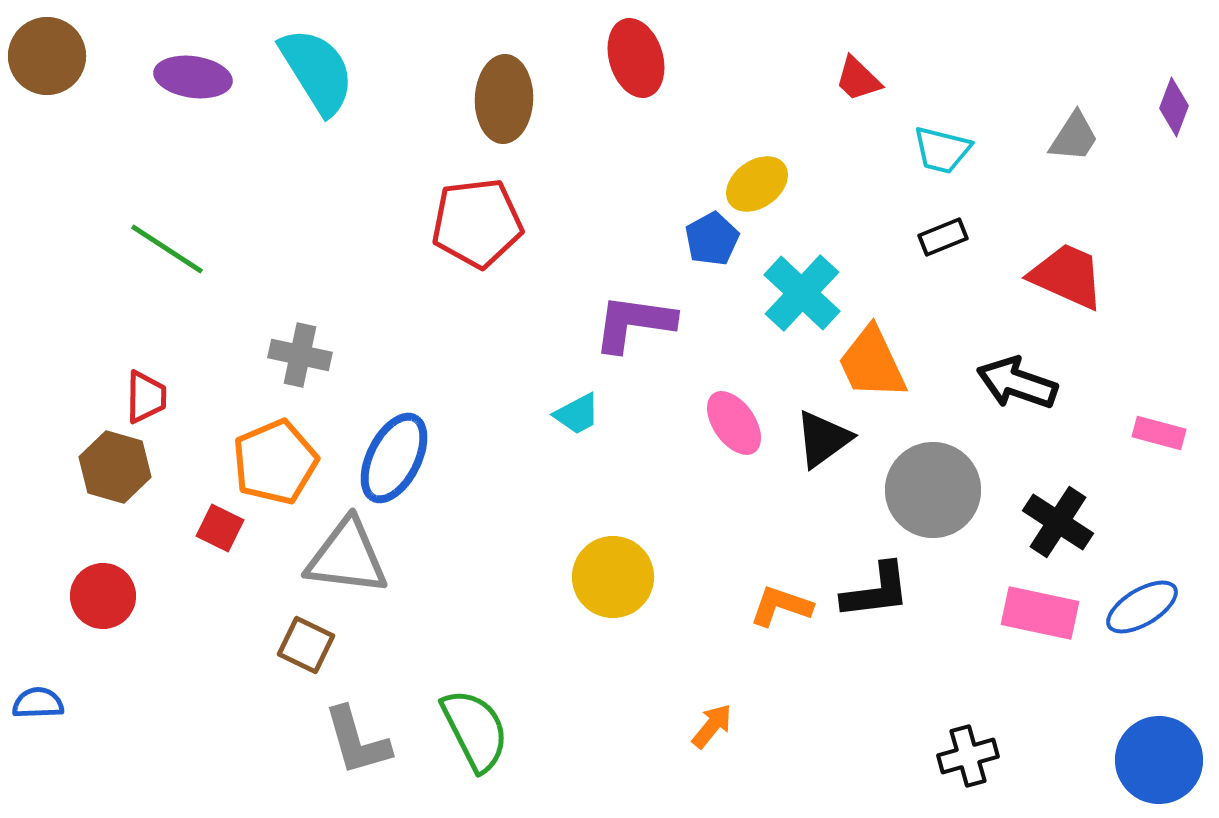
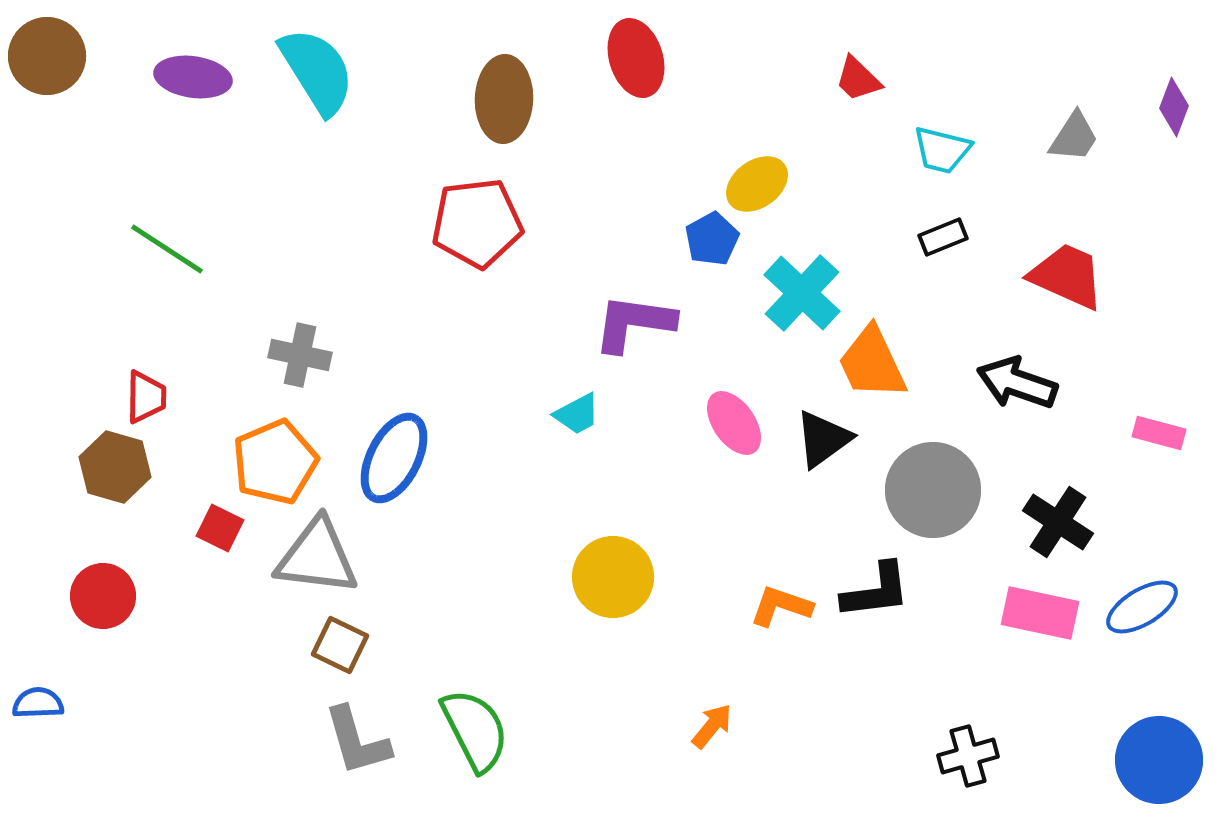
gray triangle at (347, 557): moved 30 px left
brown square at (306, 645): moved 34 px right
